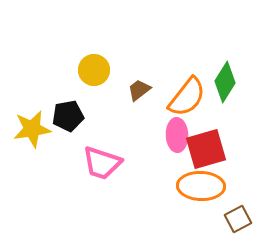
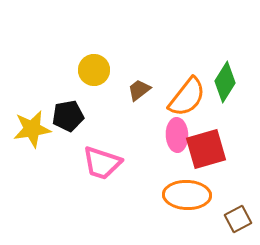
orange ellipse: moved 14 px left, 9 px down
